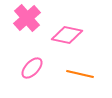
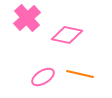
pink ellipse: moved 11 px right, 9 px down; rotated 15 degrees clockwise
